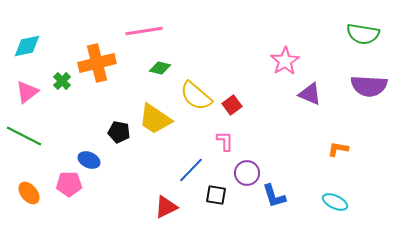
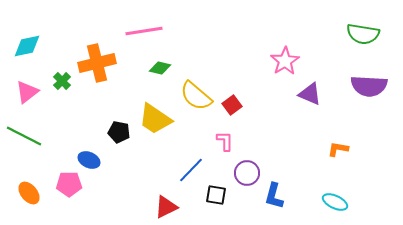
blue L-shape: rotated 32 degrees clockwise
